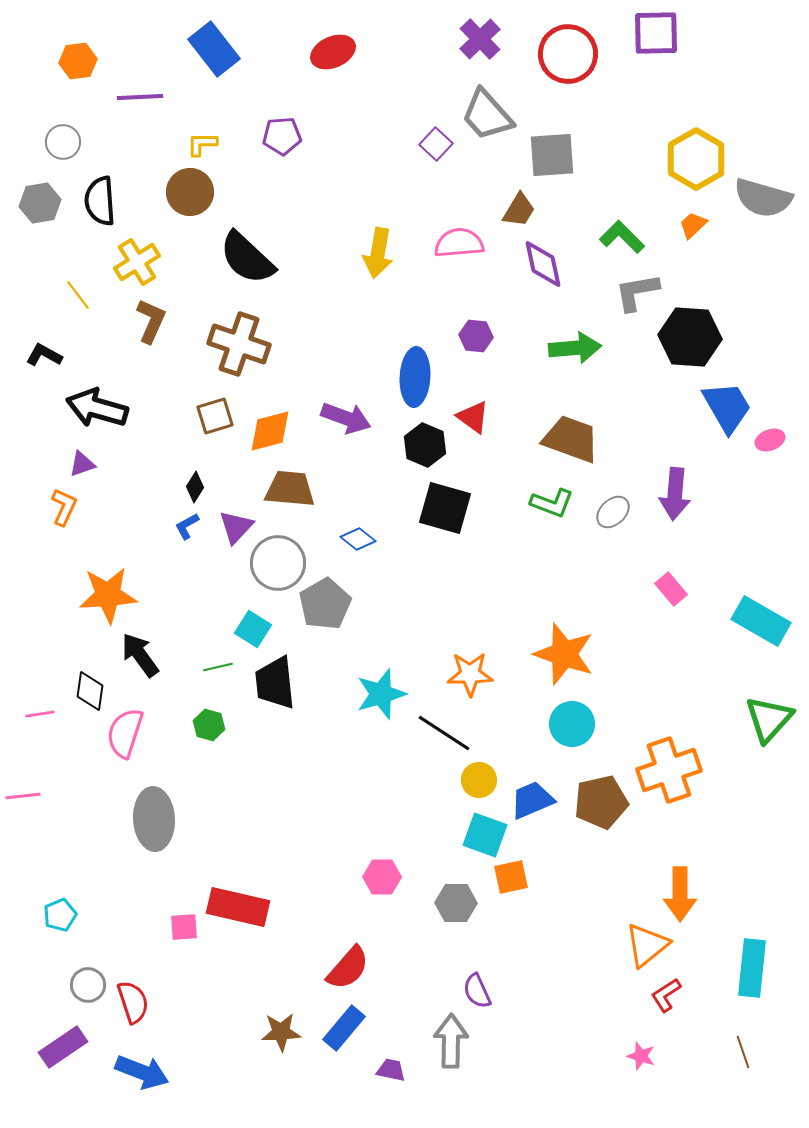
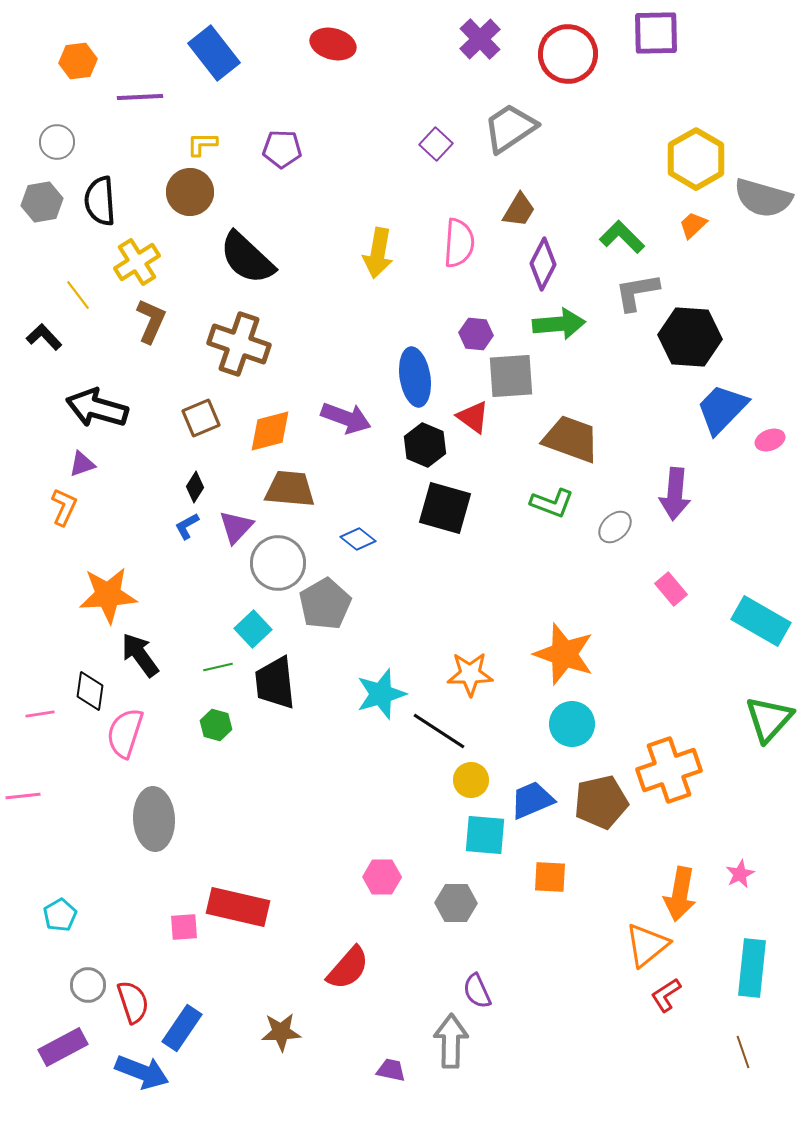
blue rectangle at (214, 49): moved 4 px down
red ellipse at (333, 52): moved 8 px up; rotated 39 degrees clockwise
gray trapezoid at (487, 115): moved 23 px right, 13 px down; rotated 98 degrees clockwise
purple pentagon at (282, 136): moved 13 px down; rotated 6 degrees clockwise
gray circle at (63, 142): moved 6 px left
gray square at (552, 155): moved 41 px left, 221 px down
gray hexagon at (40, 203): moved 2 px right, 1 px up
pink semicircle at (459, 243): rotated 99 degrees clockwise
purple diamond at (543, 264): rotated 39 degrees clockwise
purple hexagon at (476, 336): moved 2 px up
green arrow at (575, 348): moved 16 px left, 24 px up
black L-shape at (44, 355): moved 18 px up; rotated 18 degrees clockwise
blue ellipse at (415, 377): rotated 12 degrees counterclockwise
blue trapezoid at (727, 407): moved 5 px left, 2 px down; rotated 106 degrees counterclockwise
brown square at (215, 416): moved 14 px left, 2 px down; rotated 6 degrees counterclockwise
gray ellipse at (613, 512): moved 2 px right, 15 px down
cyan square at (253, 629): rotated 15 degrees clockwise
green hexagon at (209, 725): moved 7 px right
black line at (444, 733): moved 5 px left, 2 px up
yellow circle at (479, 780): moved 8 px left
cyan square at (485, 835): rotated 15 degrees counterclockwise
orange square at (511, 877): moved 39 px right; rotated 15 degrees clockwise
orange arrow at (680, 894): rotated 10 degrees clockwise
cyan pentagon at (60, 915): rotated 8 degrees counterclockwise
blue rectangle at (344, 1028): moved 162 px left; rotated 6 degrees counterclockwise
purple rectangle at (63, 1047): rotated 6 degrees clockwise
pink star at (641, 1056): moved 99 px right, 182 px up; rotated 28 degrees clockwise
